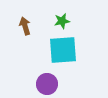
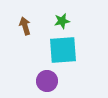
purple circle: moved 3 px up
